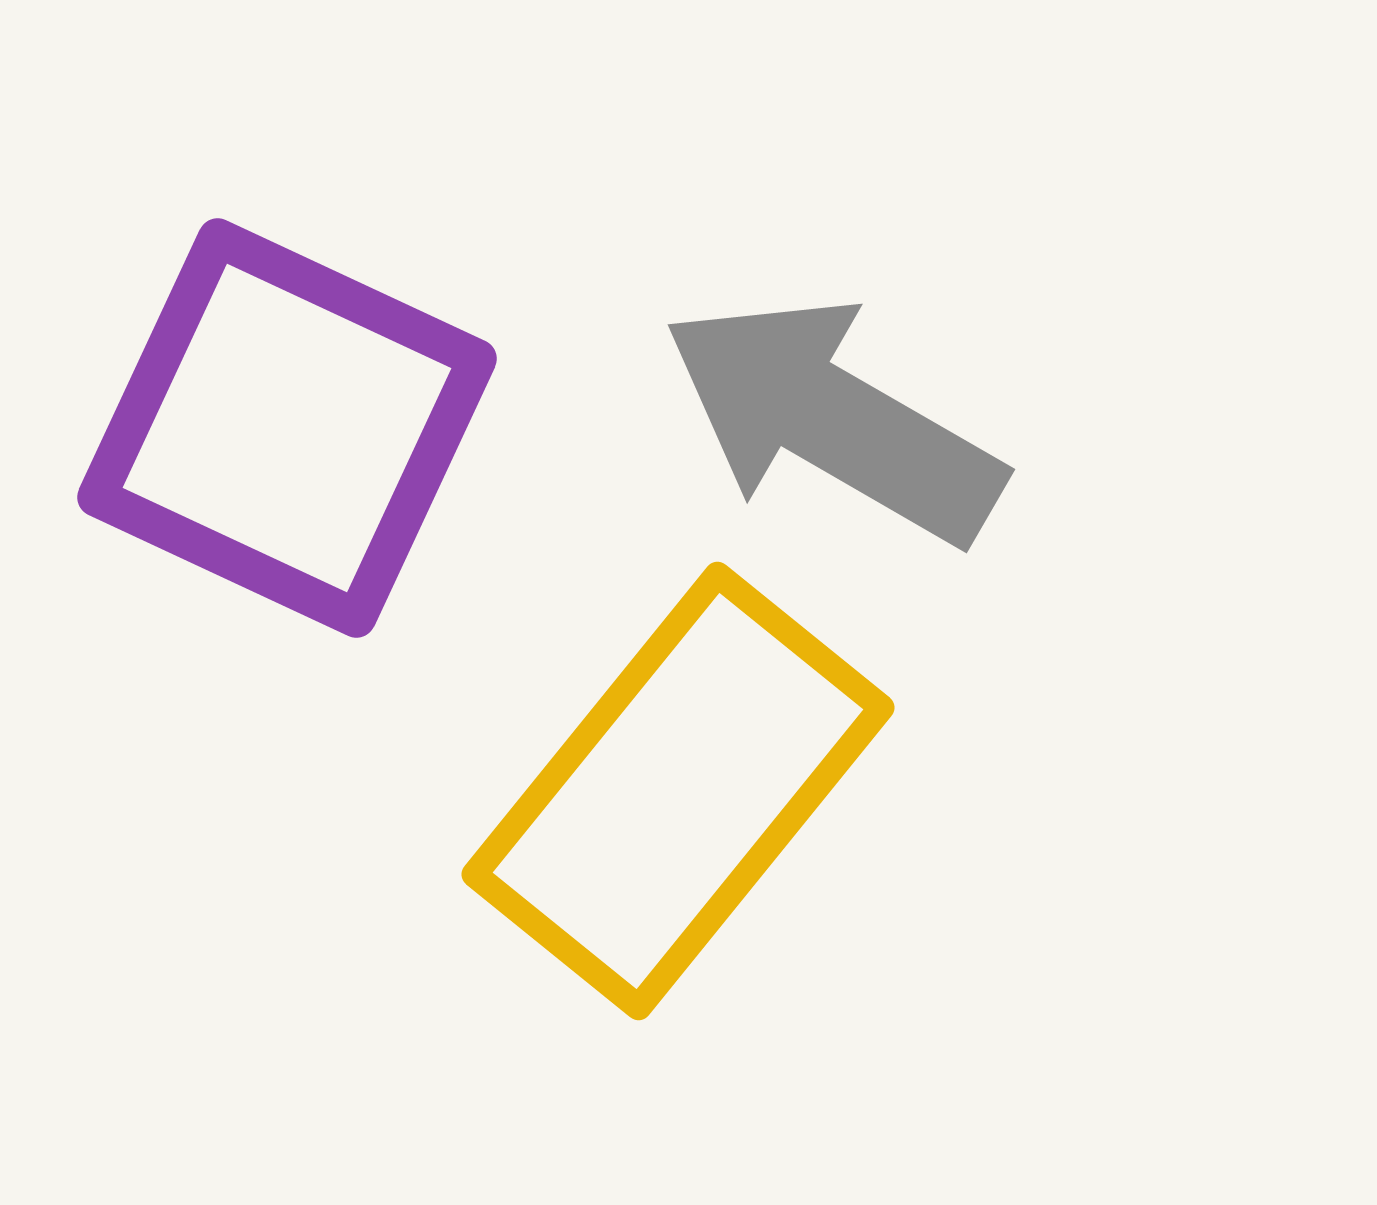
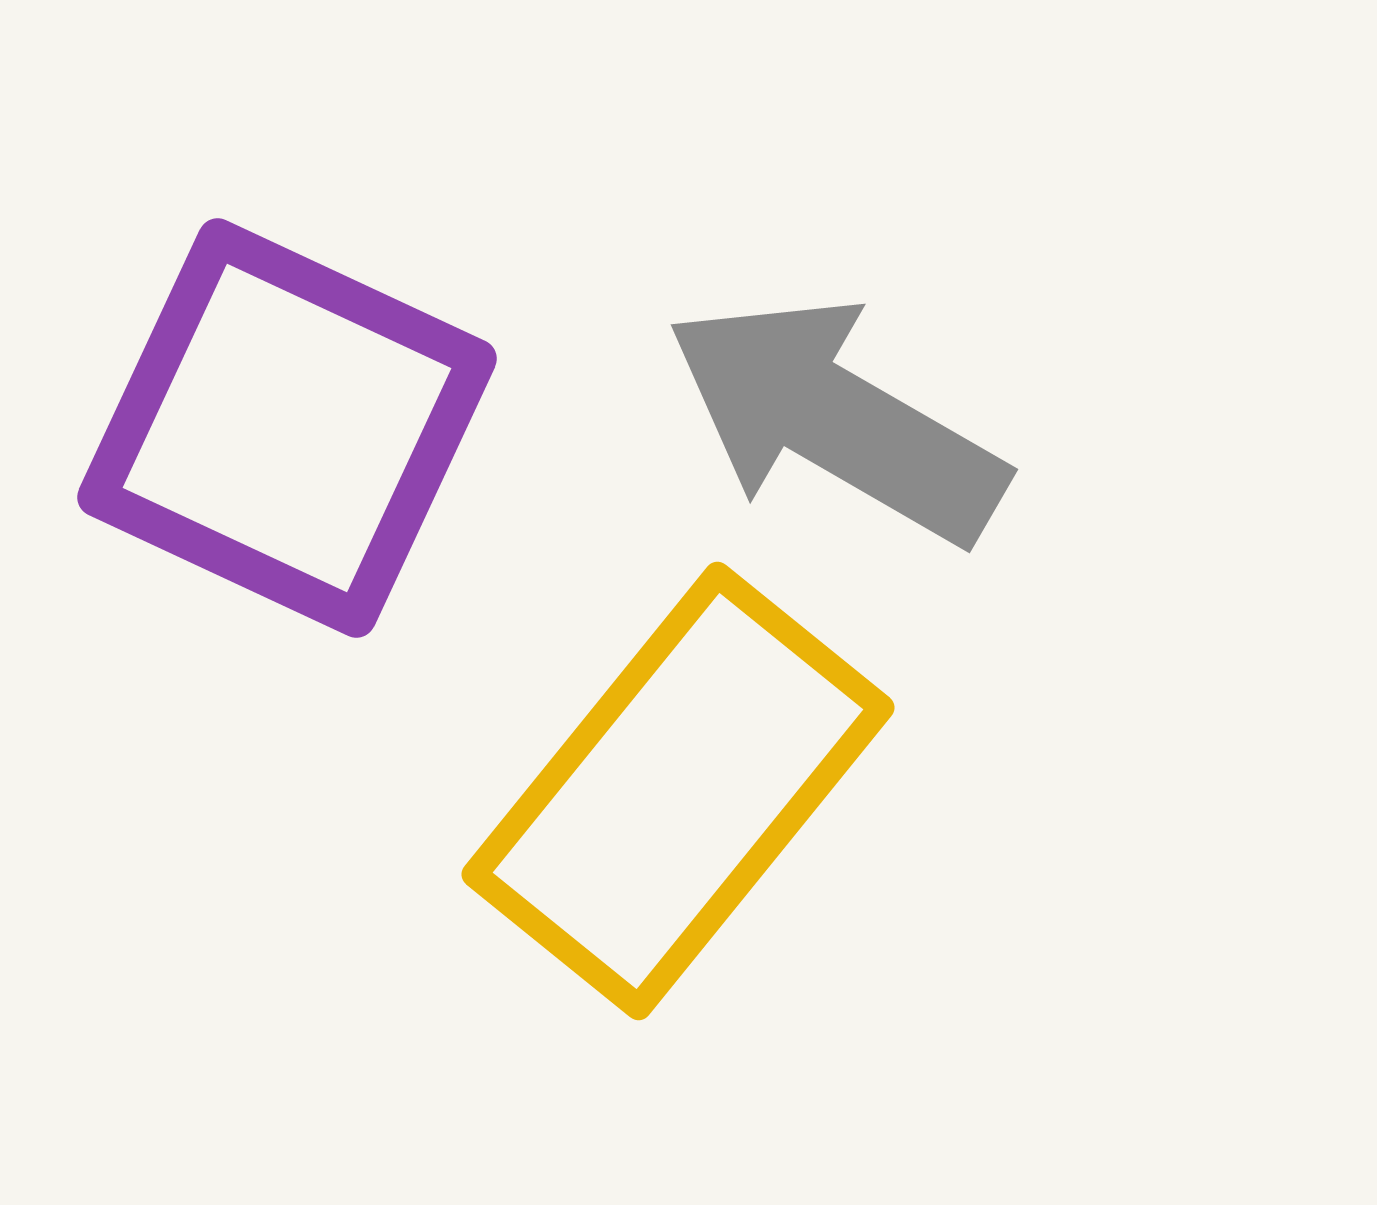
gray arrow: moved 3 px right
